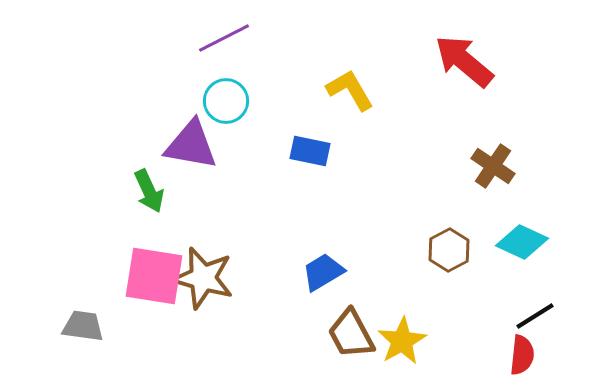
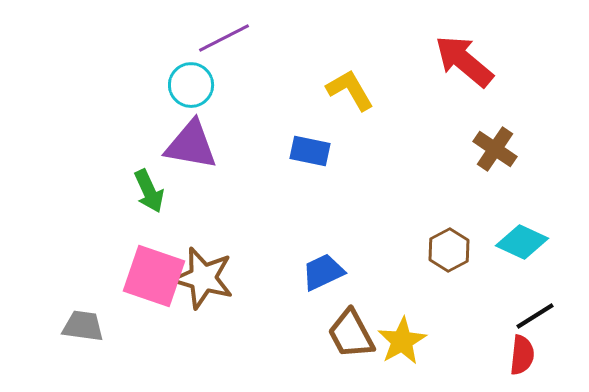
cyan circle: moved 35 px left, 16 px up
brown cross: moved 2 px right, 17 px up
blue trapezoid: rotated 6 degrees clockwise
pink square: rotated 10 degrees clockwise
